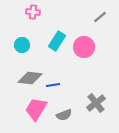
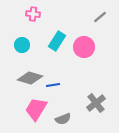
pink cross: moved 2 px down
gray diamond: rotated 10 degrees clockwise
gray semicircle: moved 1 px left, 4 px down
